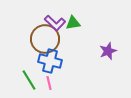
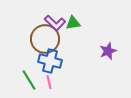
pink line: moved 1 px up
